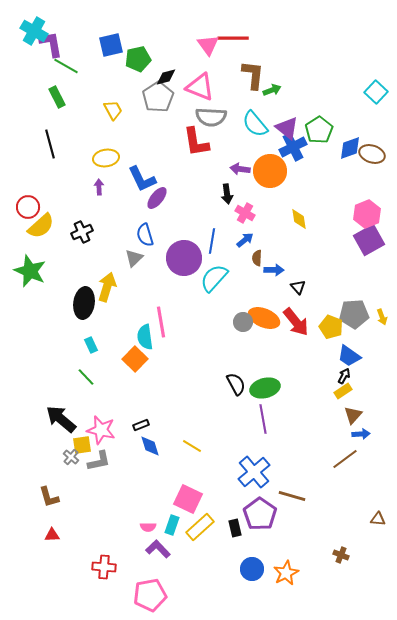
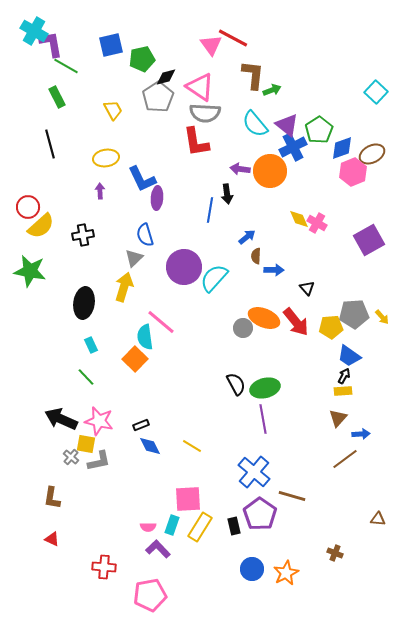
red line at (233, 38): rotated 28 degrees clockwise
pink triangle at (208, 45): moved 3 px right
green pentagon at (138, 59): moved 4 px right
pink triangle at (200, 87): rotated 12 degrees clockwise
gray semicircle at (211, 117): moved 6 px left, 4 px up
purple triangle at (287, 128): moved 3 px up
blue diamond at (350, 148): moved 8 px left
brown ellipse at (372, 154): rotated 45 degrees counterclockwise
purple arrow at (99, 187): moved 1 px right, 4 px down
purple ellipse at (157, 198): rotated 35 degrees counterclockwise
pink cross at (245, 213): moved 72 px right, 10 px down
pink hexagon at (367, 214): moved 14 px left, 42 px up
yellow diamond at (299, 219): rotated 15 degrees counterclockwise
black cross at (82, 232): moved 1 px right, 3 px down; rotated 15 degrees clockwise
blue arrow at (245, 240): moved 2 px right, 3 px up
blue line at (212, 241): moved 2 px left, 31 px up
purple circle at (184, 258): moved 9 px down
brown semicircle at (257, 258): moved 1 px left, 2 px up
green star at (30, 271): rotated 12 degrees counterclockwise
yellow arrow at (107, 287): moved 17 px right
black triangle at (298, 287): moved 9 px right, 1 px down
yellow arrow at (382, 317): rotated 21 degrees counterclockwise
pink line at (161, 322): rotated 40 degrees counterclockwise
gray circle at (243, 322): moved 6 px down
yellow pentagon at (331, 327): rotated 25 degrees counterclockwise
yellow rectangle at (343, 391): rotated 30 degrees clockwise
brown triangle at (353, 415): moved 15 px left, 3 px down
black arrow at (61, 419): rotated 16 degrees counterclockwise
pink star at (101, 430): moved 2 px left, 9 px up
yellow square at (82, 445): moved 4 px right, 1 px up; rotated 18 degrees clockwise
blue diamond at (150, 446): rotated 10 degrees counterclockwise
blue cross at (254, 472): rotated 8 degrees counterclockwise
brown L-shape at (49, 497): moved 3 px right, 1 px down; rotated 25 degrees clockwise
pink square at (188, 499): rotated 28 degrees counterclockwise
yellow rectangle at (200, 527): rotated 16 degrees counterclockwise
black rectangle at (235, 528): moved 1 px left, 2 px up
red triangle at (52, 535): moved 4 px down; rotated 28 degrees clockwise
brown cross at (341, 555): moved 6 px left, 2 px up
